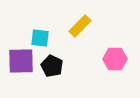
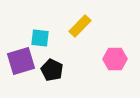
purple square: rotated 16 degrees counterclockwise
black pentagon: moved 4 px down
